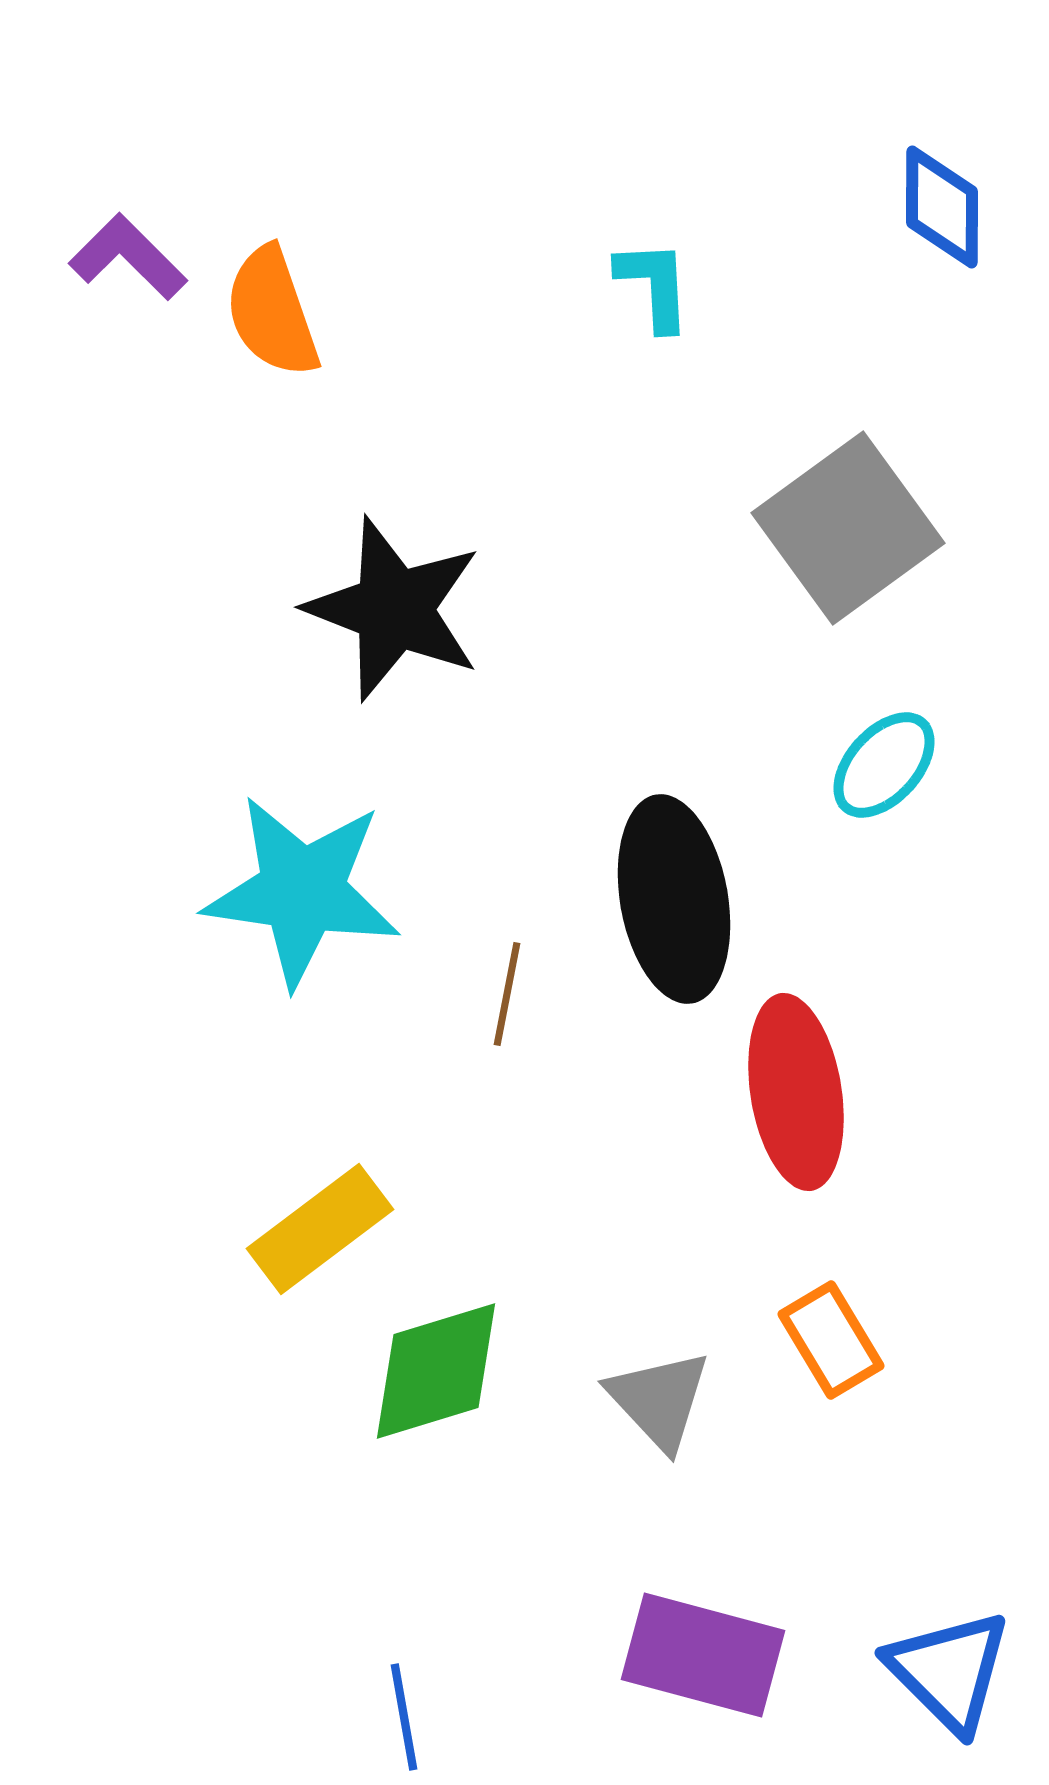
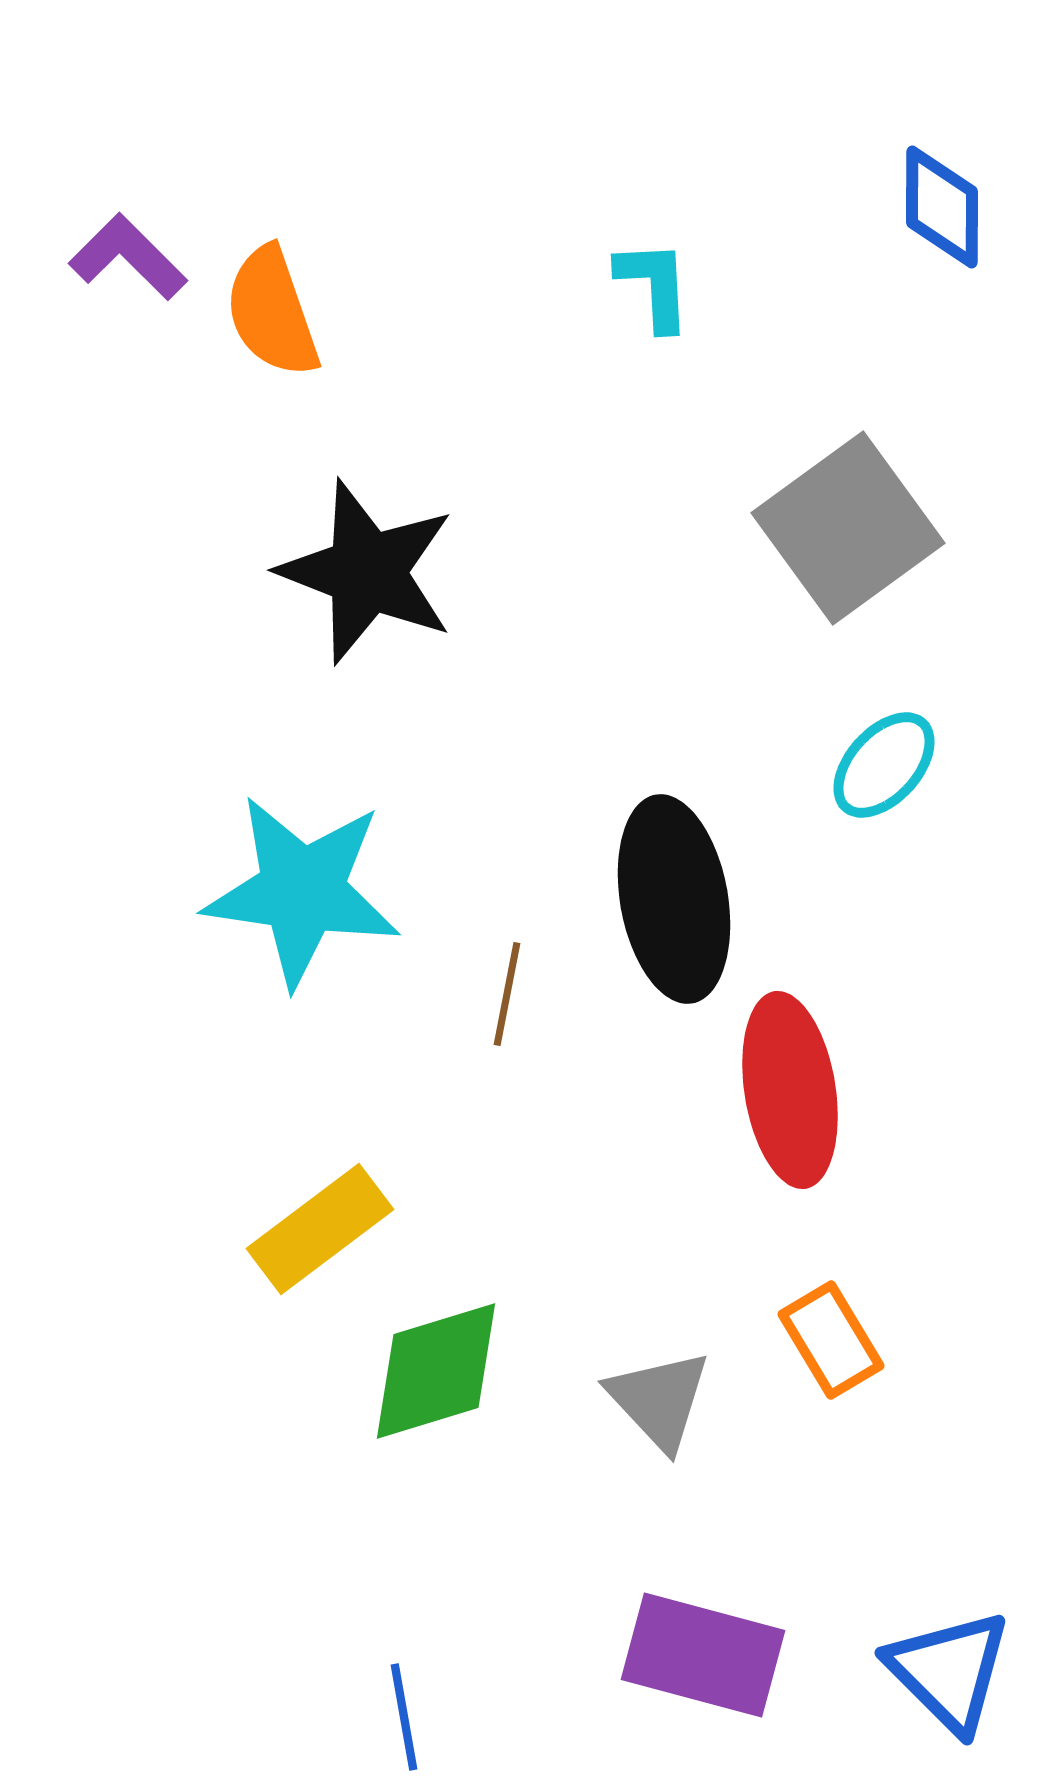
black star: moved 27 px left, 37 px up
red ellipse: moved 6 px left, 2 px up
